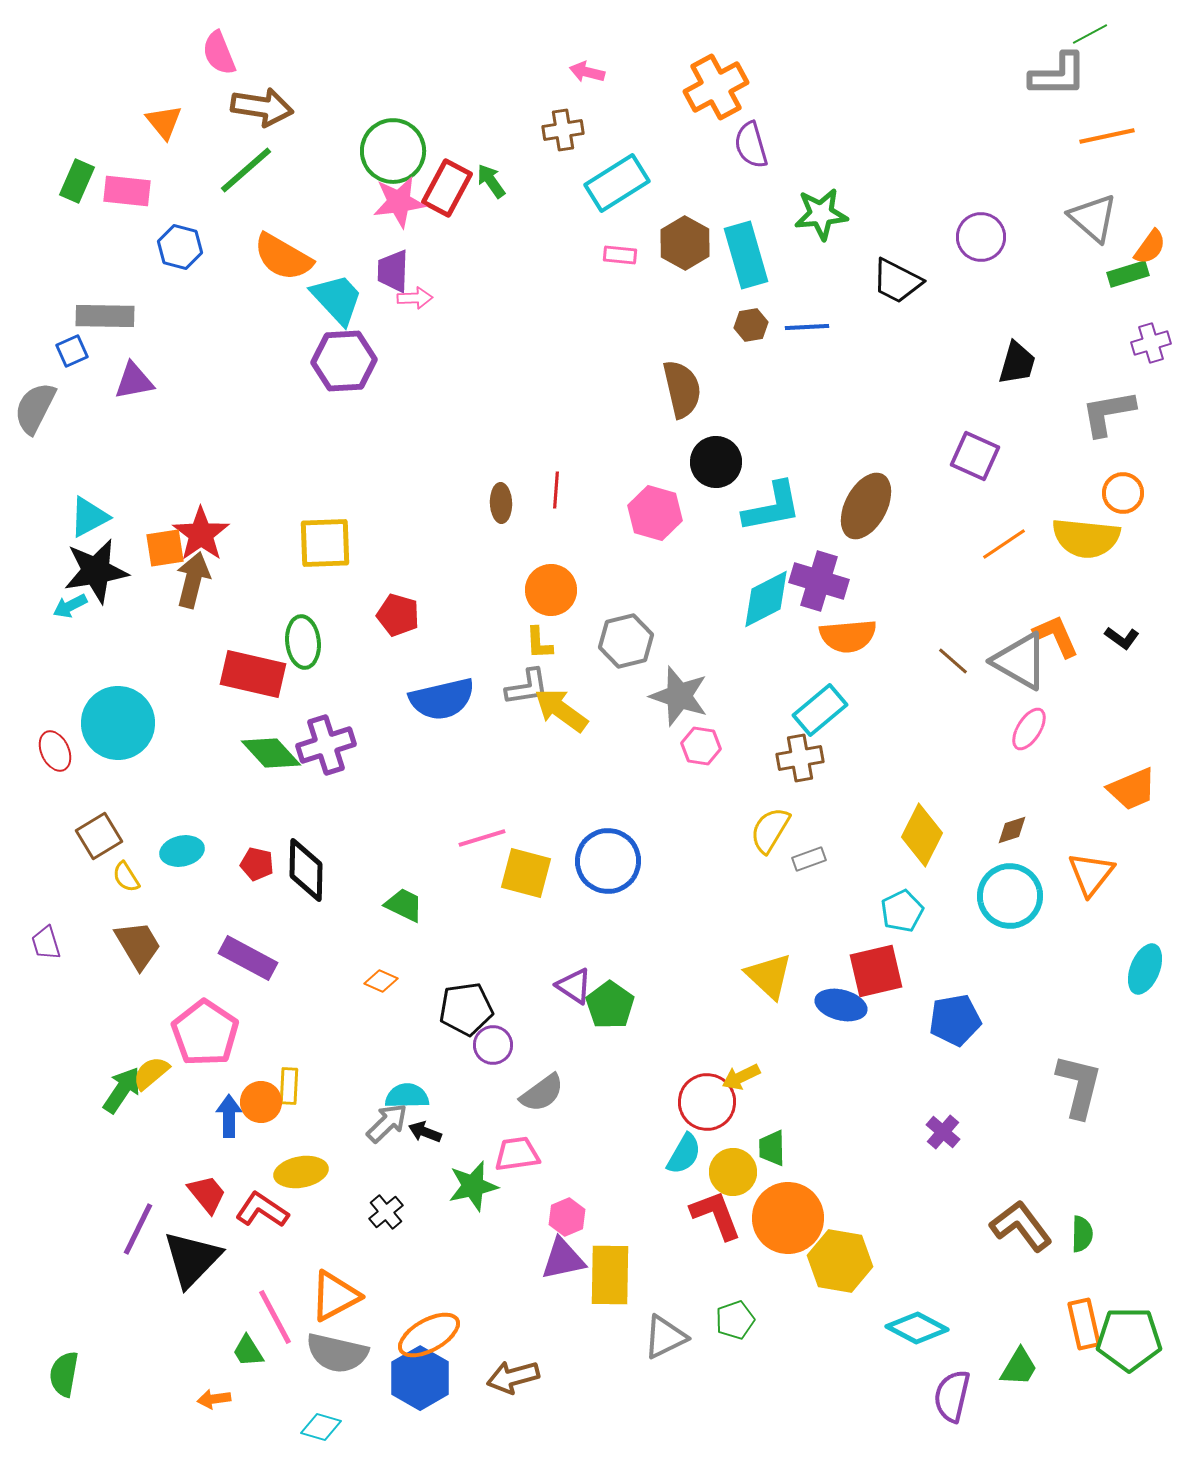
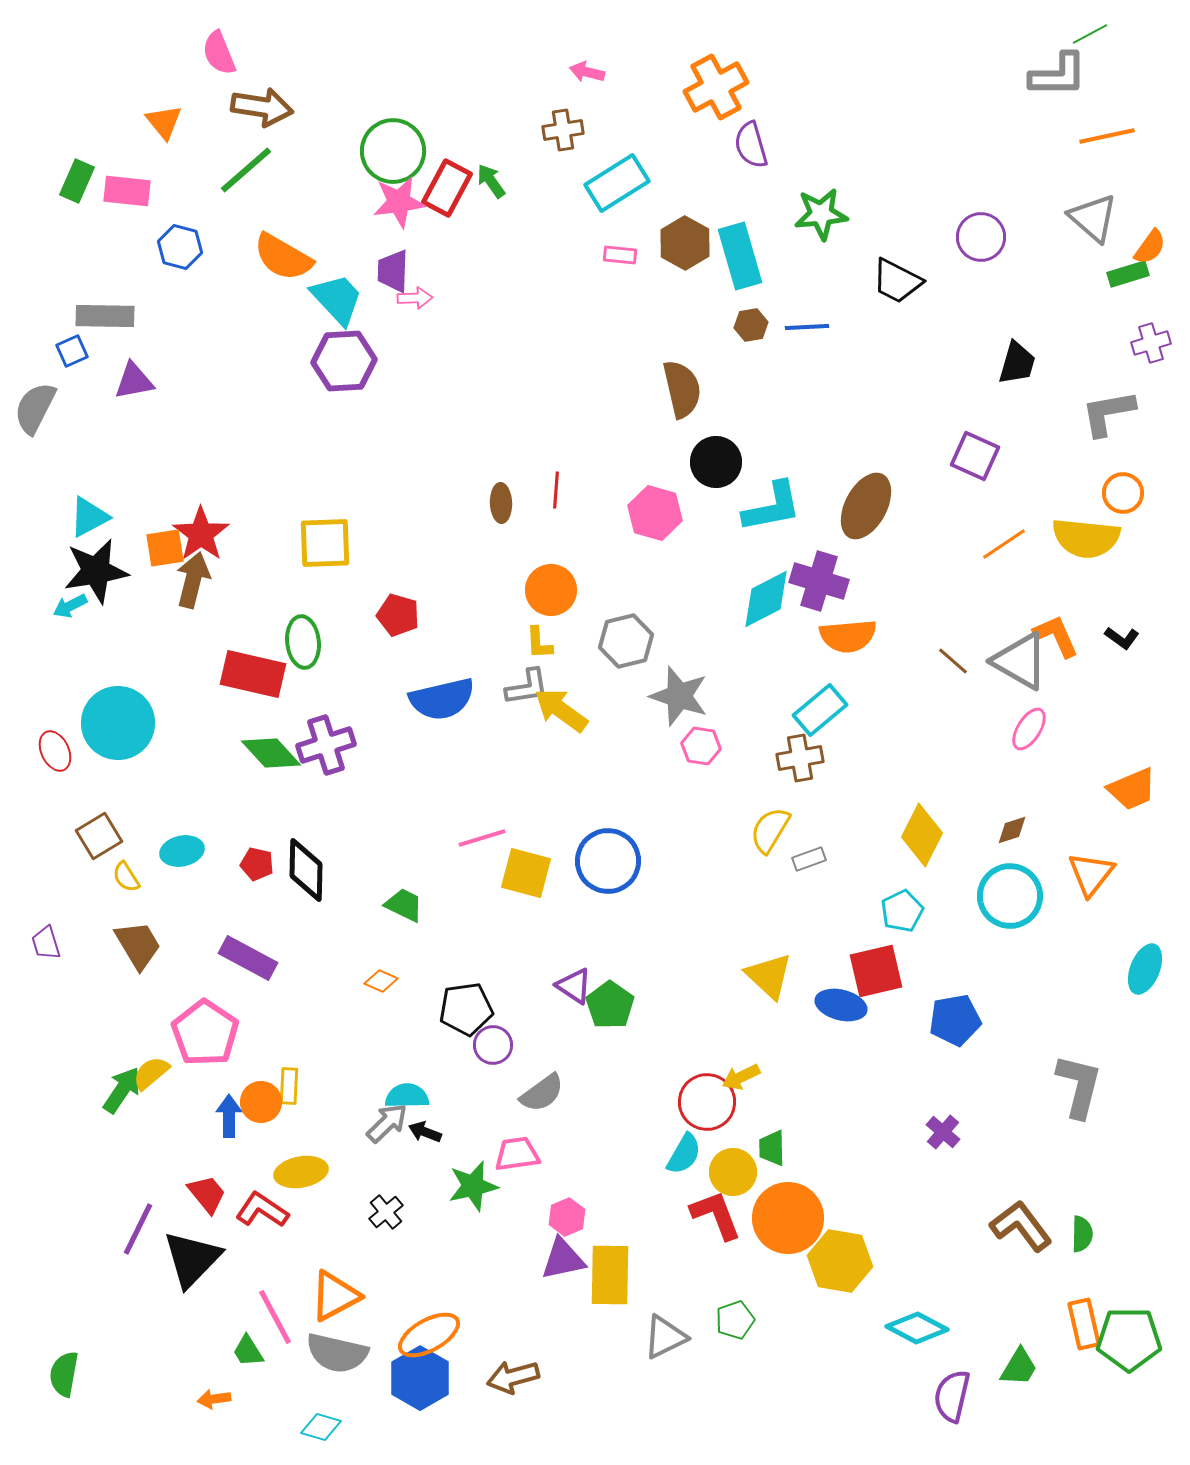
cyan rectangle at (746, 255): moved 6 px left, 1 px down
